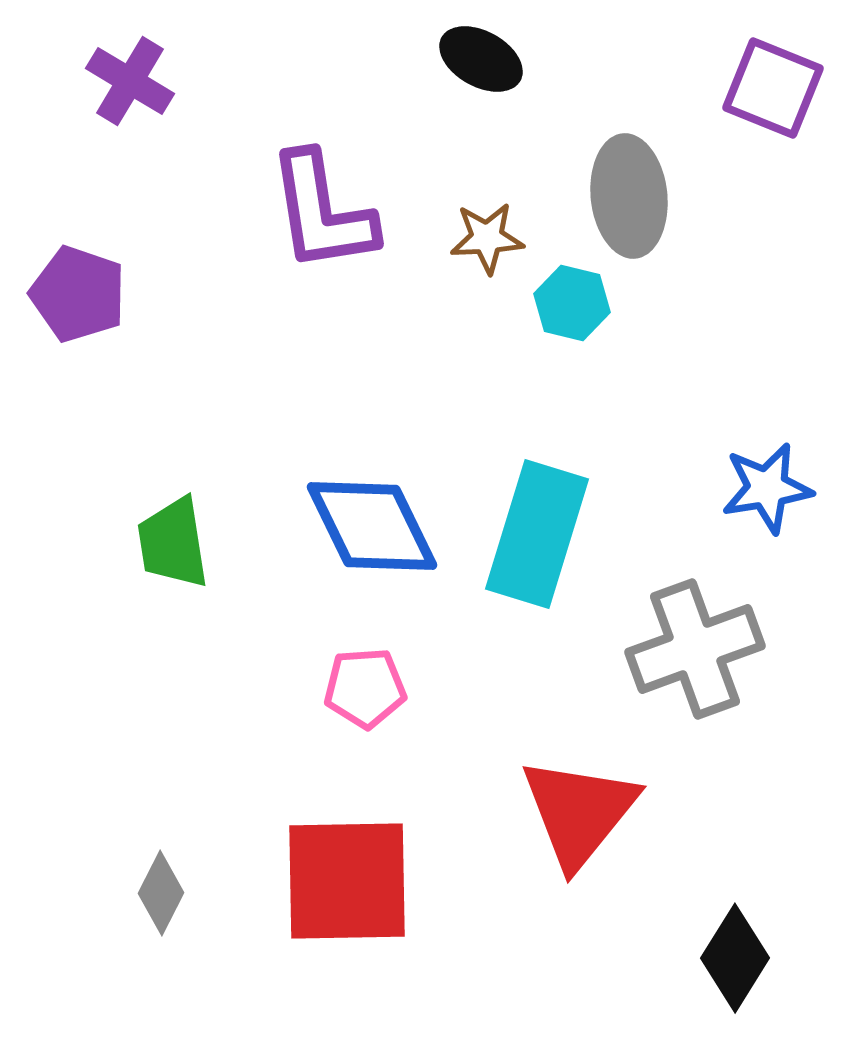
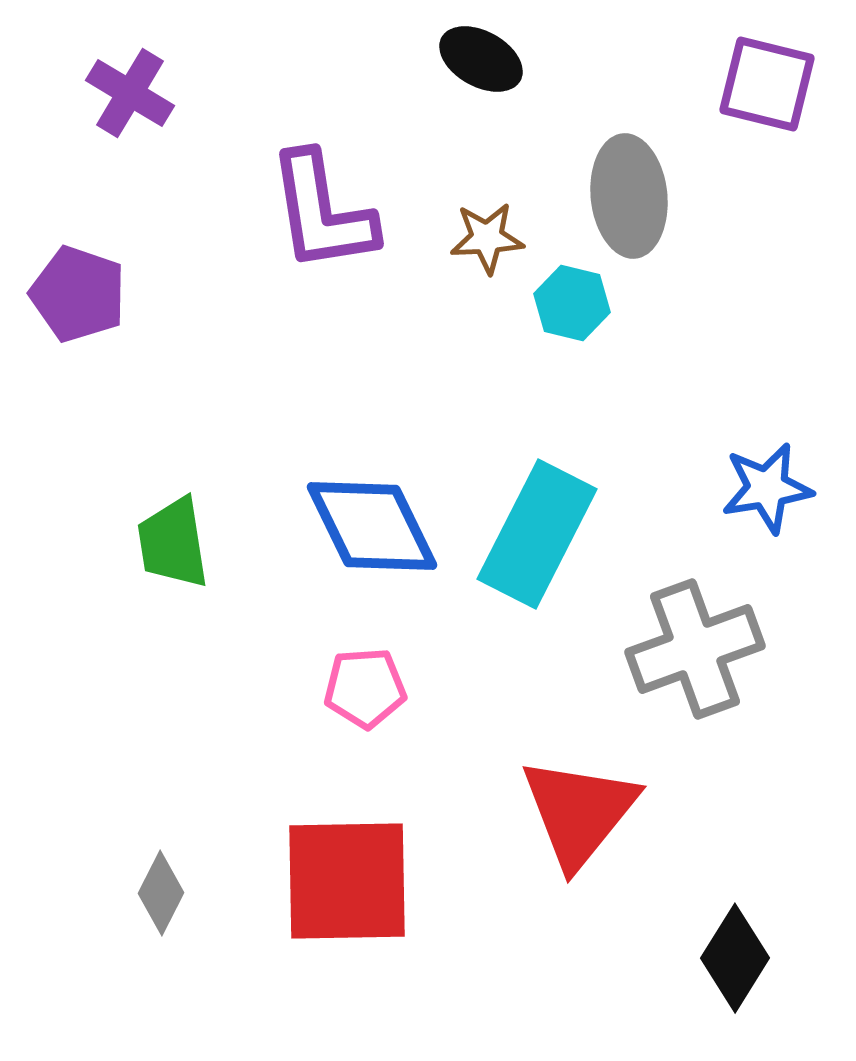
purple cross: moved 12 px down
purple square: moved 6 px left, 4 px up; rotated 8 degrees counterclockwise
cyan rectangle: rotated 10 degrees clockwise
